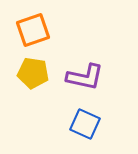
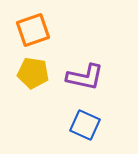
blue square: moved 1 px down
